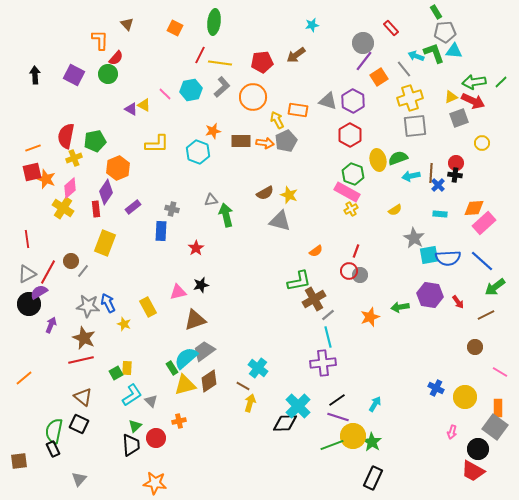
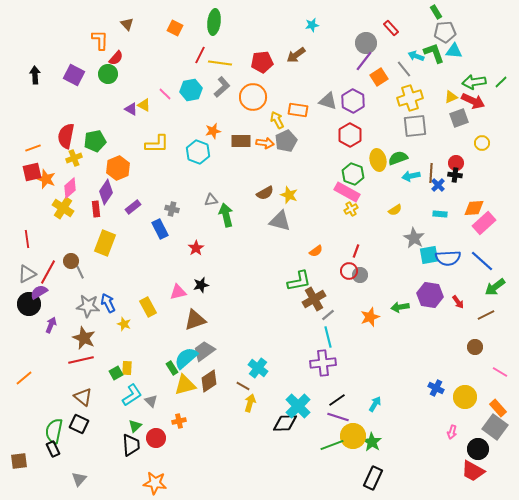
gray circle at (363, 43): moved 3 px right
blue rectangle at (161, 231): moved 1 px left, 2 px up; rotated 30 degrees counterclockwise
gray line at (83, 271): moved 3 px left, 1 px down; rotated 64 degrees counterclockwise
orange rectangle at (498, 408): rotated 42 degrees counterclockwise
